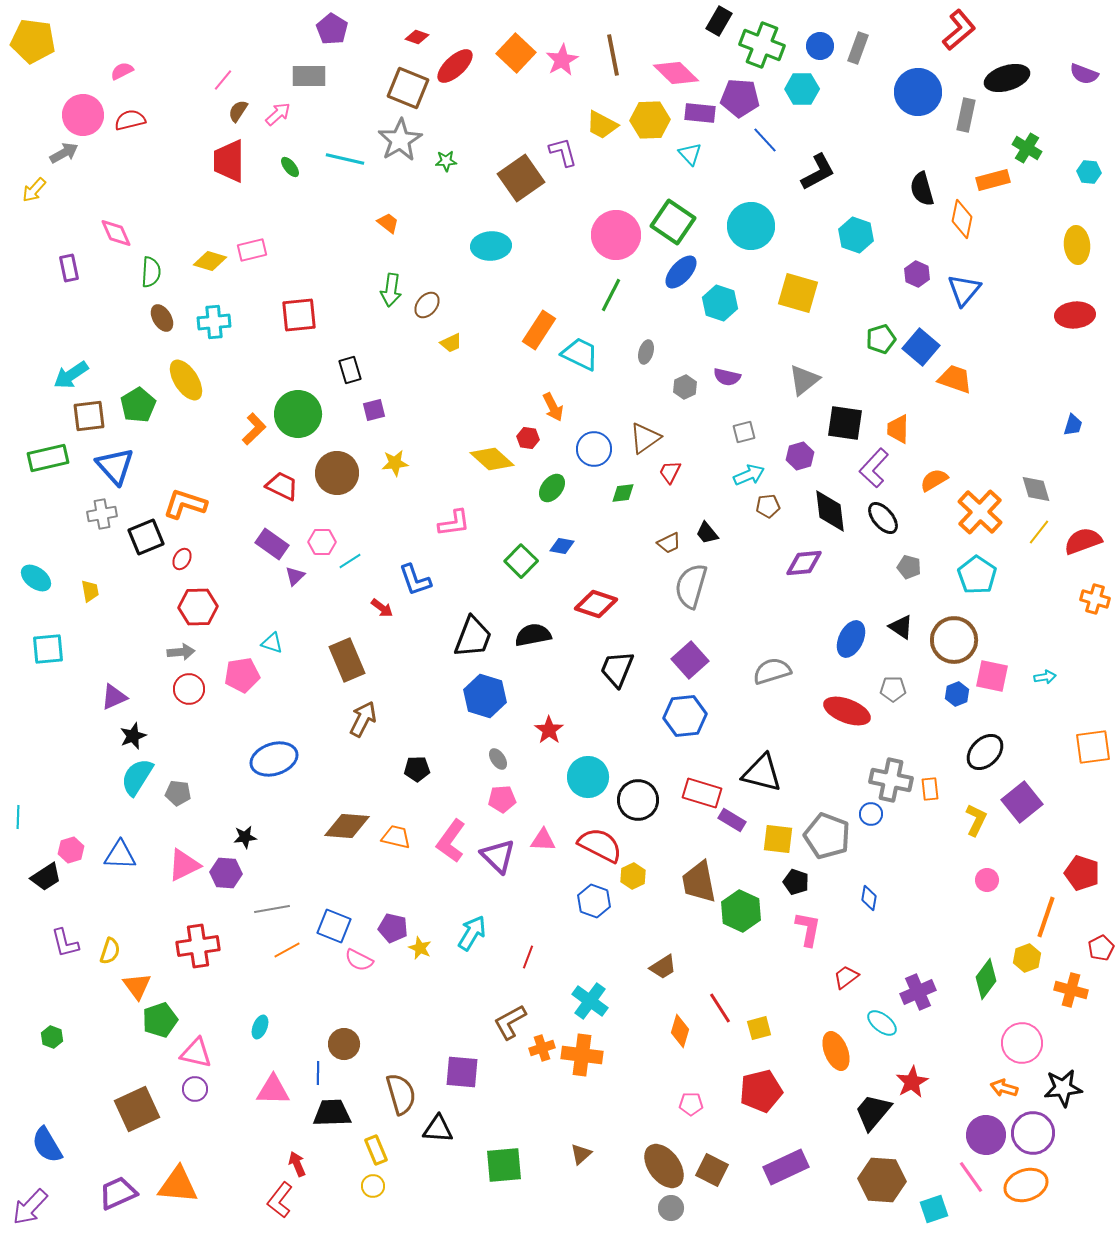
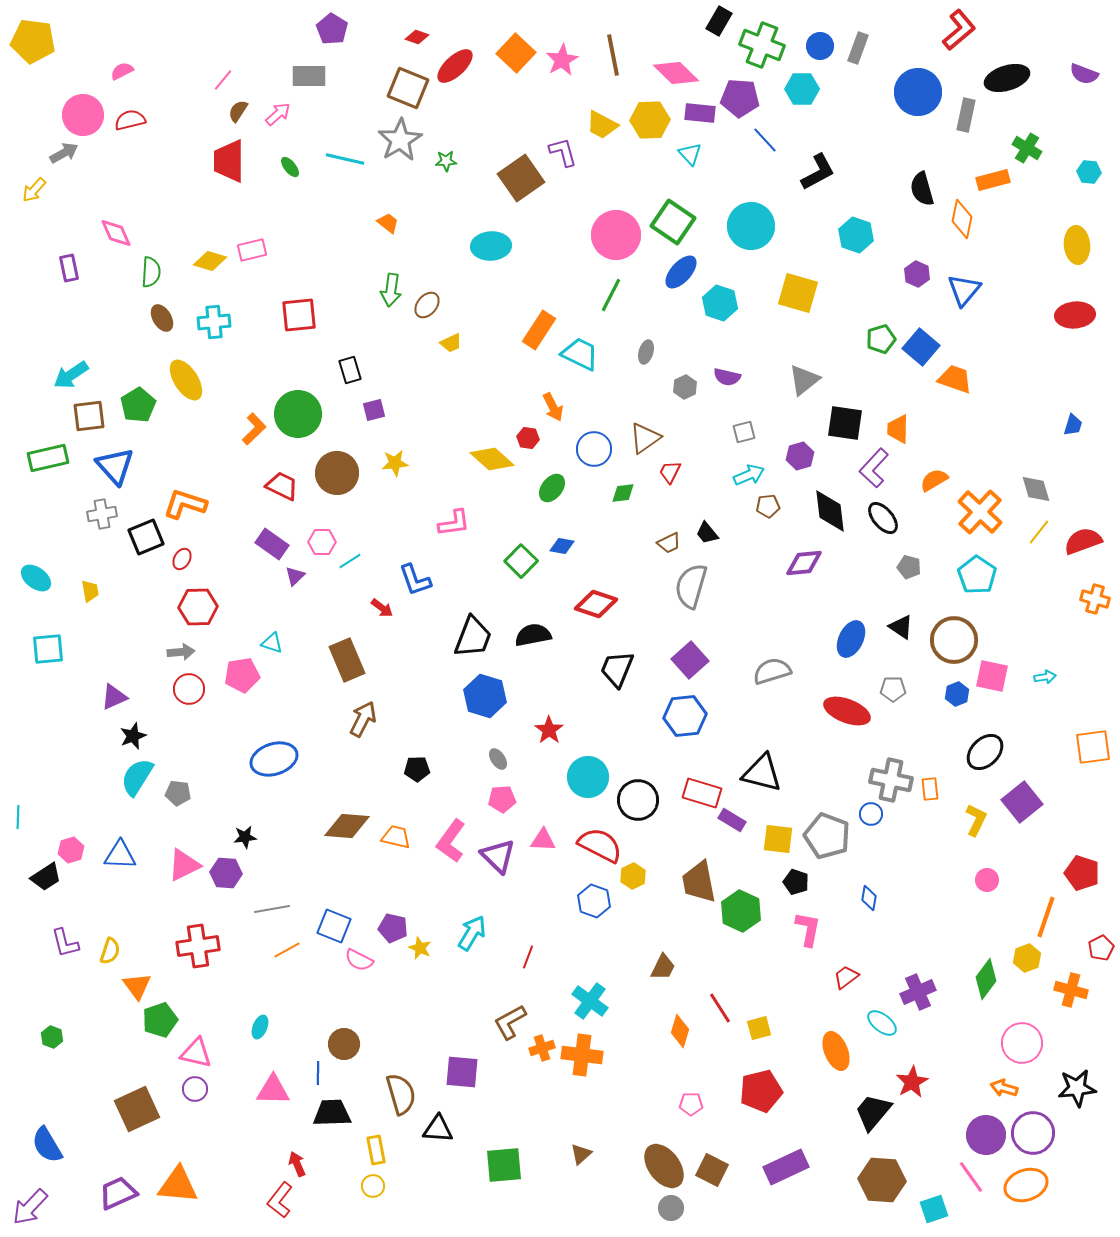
brown trapezoid at (663, 967): rotated 32 degrees counterclockwise
black star at (1063, 1088): moved 14 px right
yellow rectangle at (376, 1150): rotated 12 degrees clockwise
